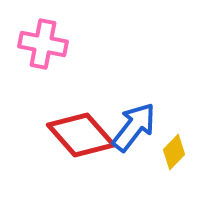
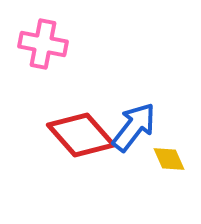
yellow diamond: moved 5 px left, 7 px down; rotated 68 degrees counterclockwise
